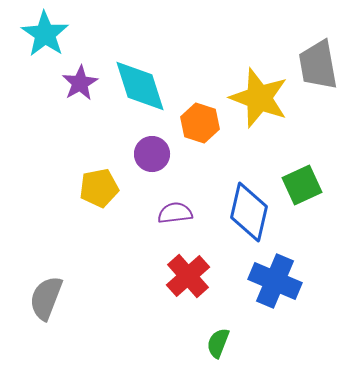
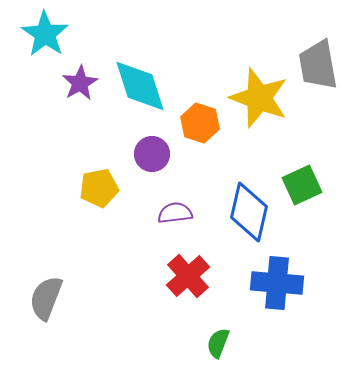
blue cross: moved 2 px right, 2 px down; rotated 18 degrees counterclockwise
